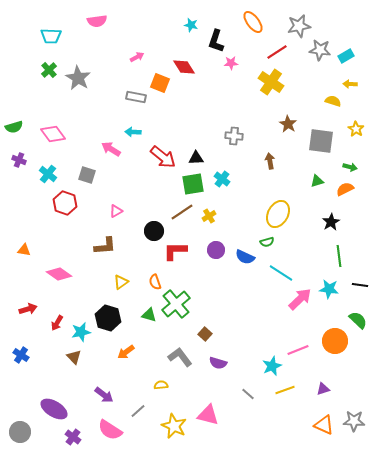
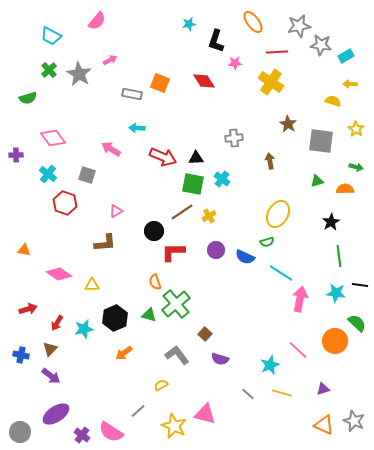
pink semicircle at (97, 21): rotated 42 degrees counterclockwise
cyan star at (191, 25): moved 2 px left, 1 px up; rotated 24 degrees counterclockwise
cyan trapezoid at (51, 36): rotated 25 degrees clockwise
gray star at (320, 50): moved 1 px right, 5 px up
red line at (277, 52): rotated 30 degrees clockwise
pink arrow at (137, 57): moved 27 px left, 3 px down
pink star at (231, 63): moved 4 px right
red diamond at (184, 67): moved 20 px right, 14 px down
gray star at (78, 78): moved 1 px right, 4 px up
gray rectangle at (136, 97): moved 4 px left, 3 px up
green semicircle at (14, 127): moved 14 px right, 29 px up
cyan arrow at (133, 132): moved 4 px right, 4 px up
pink diamond at (53, 134): moved 4 px down
gray cross at (234, 136): moved 2 px down; rotated 12 degrees counterclockwise
red arrow at (163, 157): rotated 16 degrees counterclockwise
purple cross at (19, 160): moved 3 px left, 5 px up; rotated 24 degrees counterclockwise
green arrow at (350, 167): moved 6 px right
green square at (193, 184): rotated 20 degrees clockwise
orange semicircle at (345, 189): rotated 24 degrees clockwise
brown L-shape at (105, 246): moved 3 px up
red L-shape at (175, 251): moved 2 px left, 1 px down
yellow triangle at (121, 282): moved 29 px left, 3 px down; rotated 35 degrees clockwise
cyan star at (329, 289): moved 7 px right, 4 px down
pink arrow at (300, 299): rotated 35 degrees counterclockwise
black hexagon at (108, 318): moved 7 px right; rotated 20 degrees clockwise
green semicircle at (358, 320): moved 1 px left, 3 px down
cyan star at (81, 332): moved 3 px right, 3 px up
pink line at (298, 350): rotated 65 degrees clockwise
orange arrow at (126, 352): moved 2 px left, 1 px down
blue cross at (21, 355): rotated 21 degrees counterclockwise
brown triangle at (74, 357): moved 24 px left, 8 px up; rotated 28 degrees clockwise
gray L-shape at (180, 357): moved 3 px left, 2 px up
purple semicircle at (218, 363): moved 2 px right, 4 px up
cyan star at (272, 366): moved 2 px left, 1 px up
yellow semicircle at (161, 385): rotated 24 degrees counterclockwise
yellow line at (285, 390): moved 3 px left, 3 px down; rotated 36 degrees clockwise
purple arrow at (104, 395): moved 53 px left, 19 px up
purple ellipse at (54, 409): moved 2 px right, 5 px down; rotated 64 degrees counterclockwise
pink triangle at (208, 415): moved 3 px left, 1 px up
gray star at (354, 421): rotated 20 degrees clockwise
pink semicircle at (110, 430): moved 1 px right, 2 px down
purple cross at (73, 437): moved 9 px right, 2 px up
